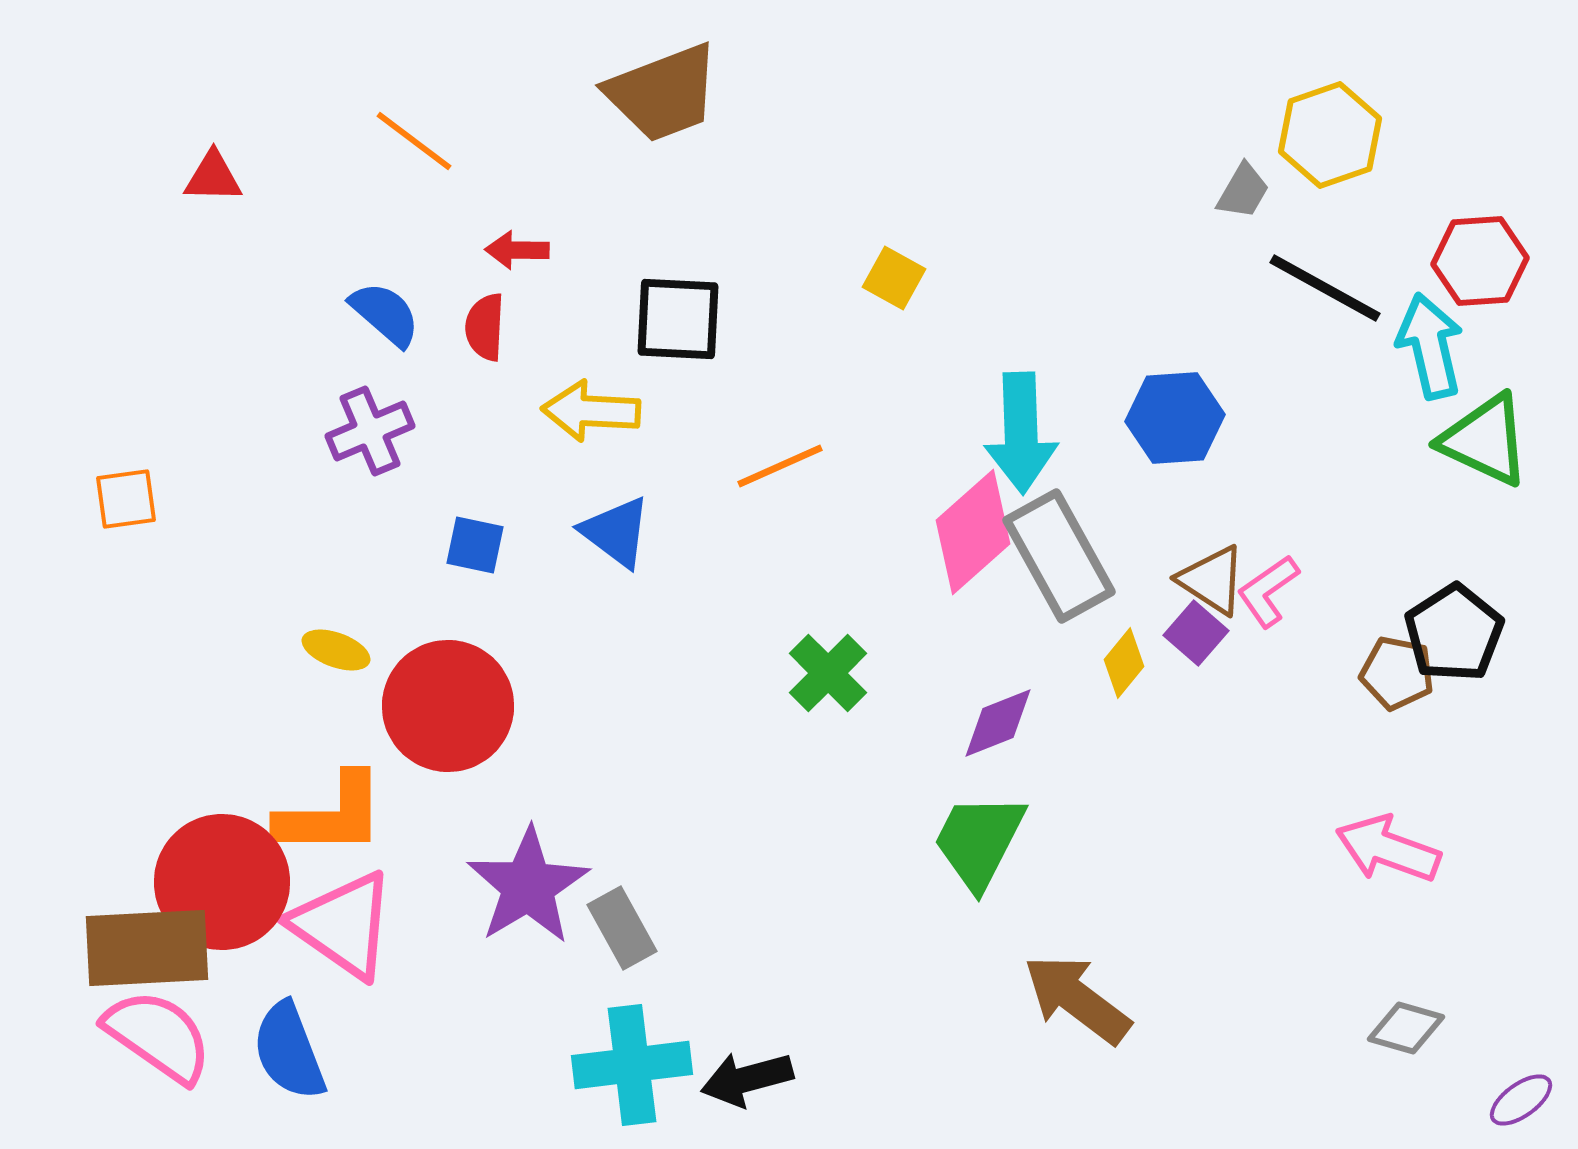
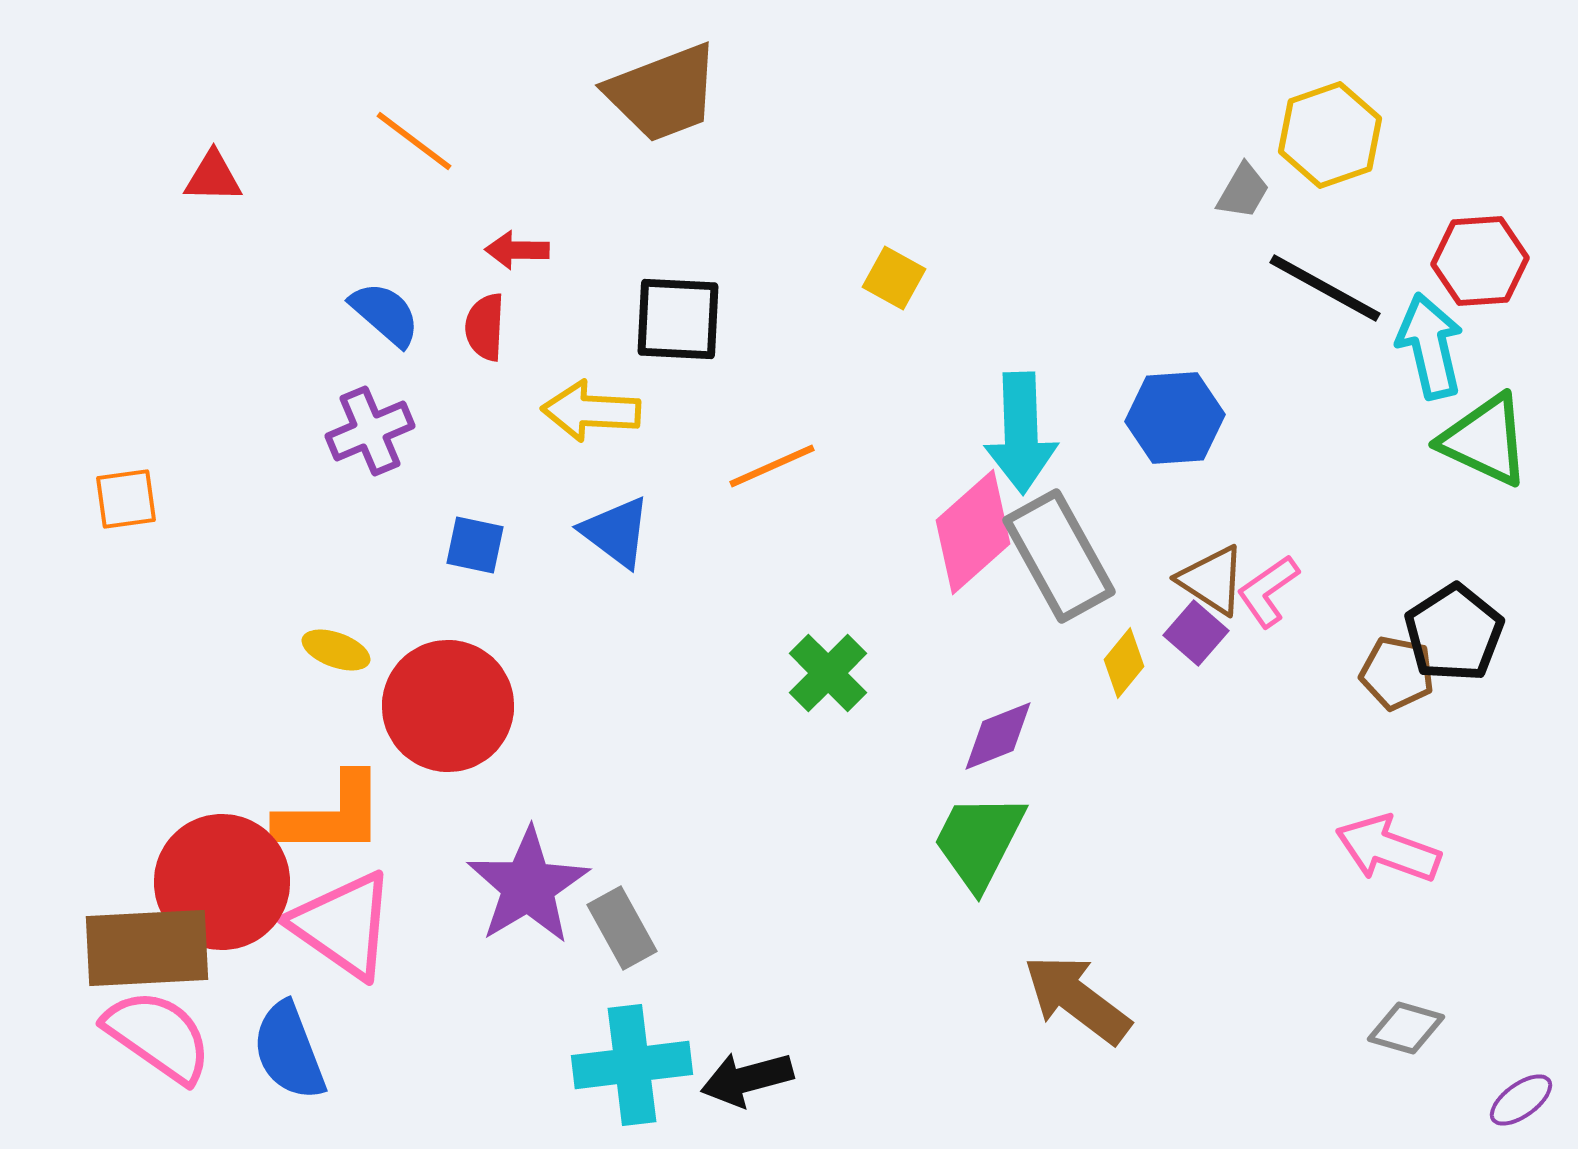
orange line at (780, 466): moved 8 px left
purple diamond at (998, 723): moved 13 px down
